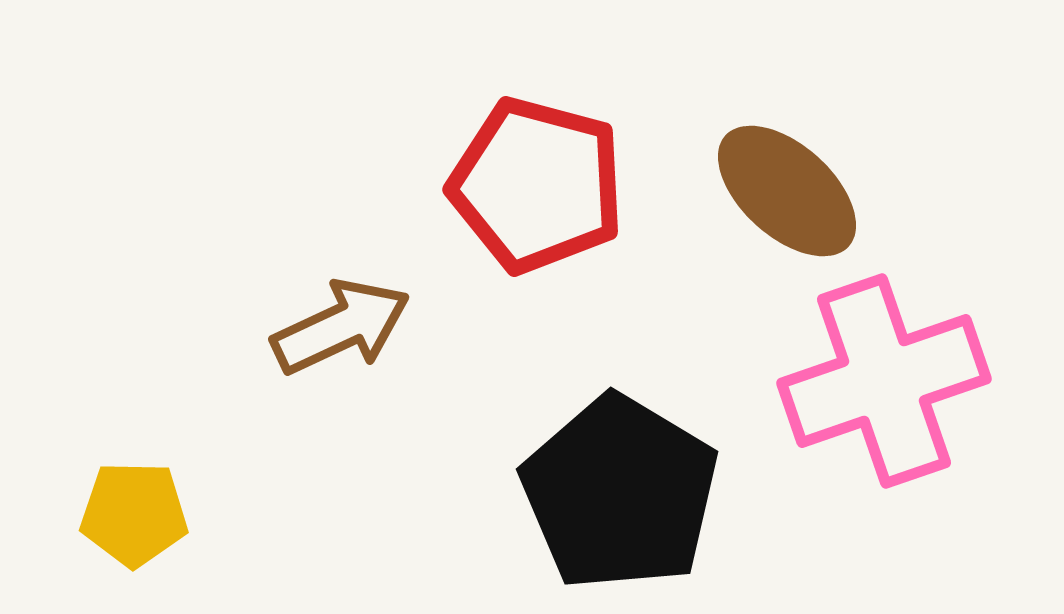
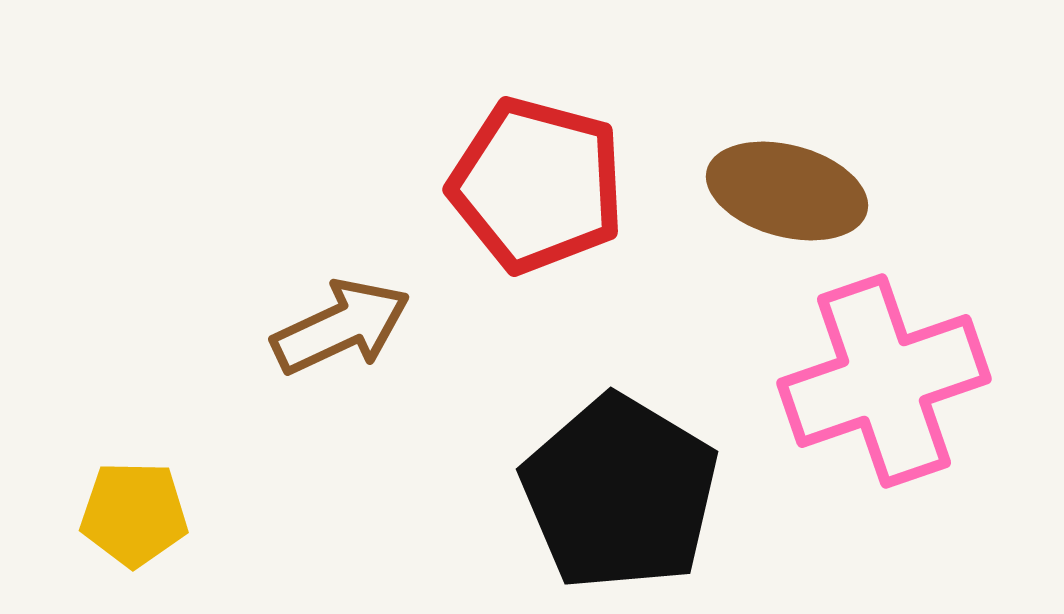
brown ellipse: rotated 27 degrees counterclockwise
